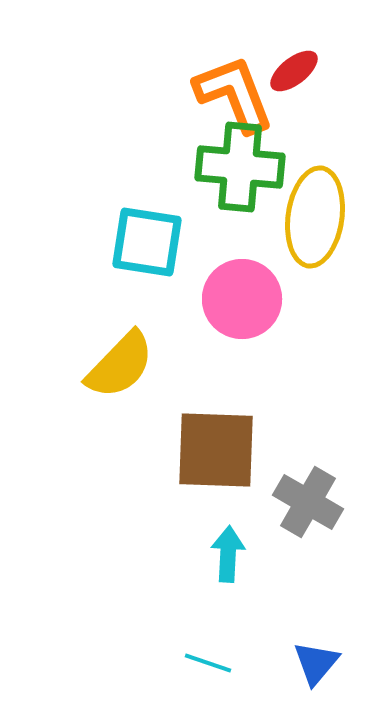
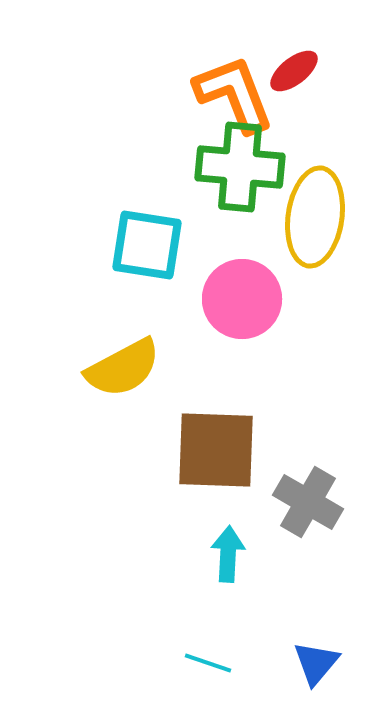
cyan square: moved 3 px down
yellow semicircle: moved 3 px right, 3 px down; rotated 18 degrees clockwise
